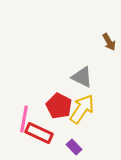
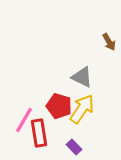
red pentagon: rotated 10 degrees counterclockwise
pink line: moved 1 px down; rotated 20 degrees clockwise
red rectangle: rotated 56 degrees clockwise
